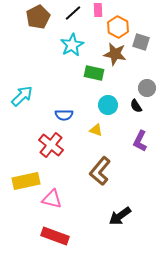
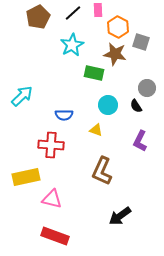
red cross: rotated 35 degrees counterclockwise
brown L-shape: moved 2 px right; rotated 16 degrees counterclockwise
yellow rectangle: moved 4 px up
